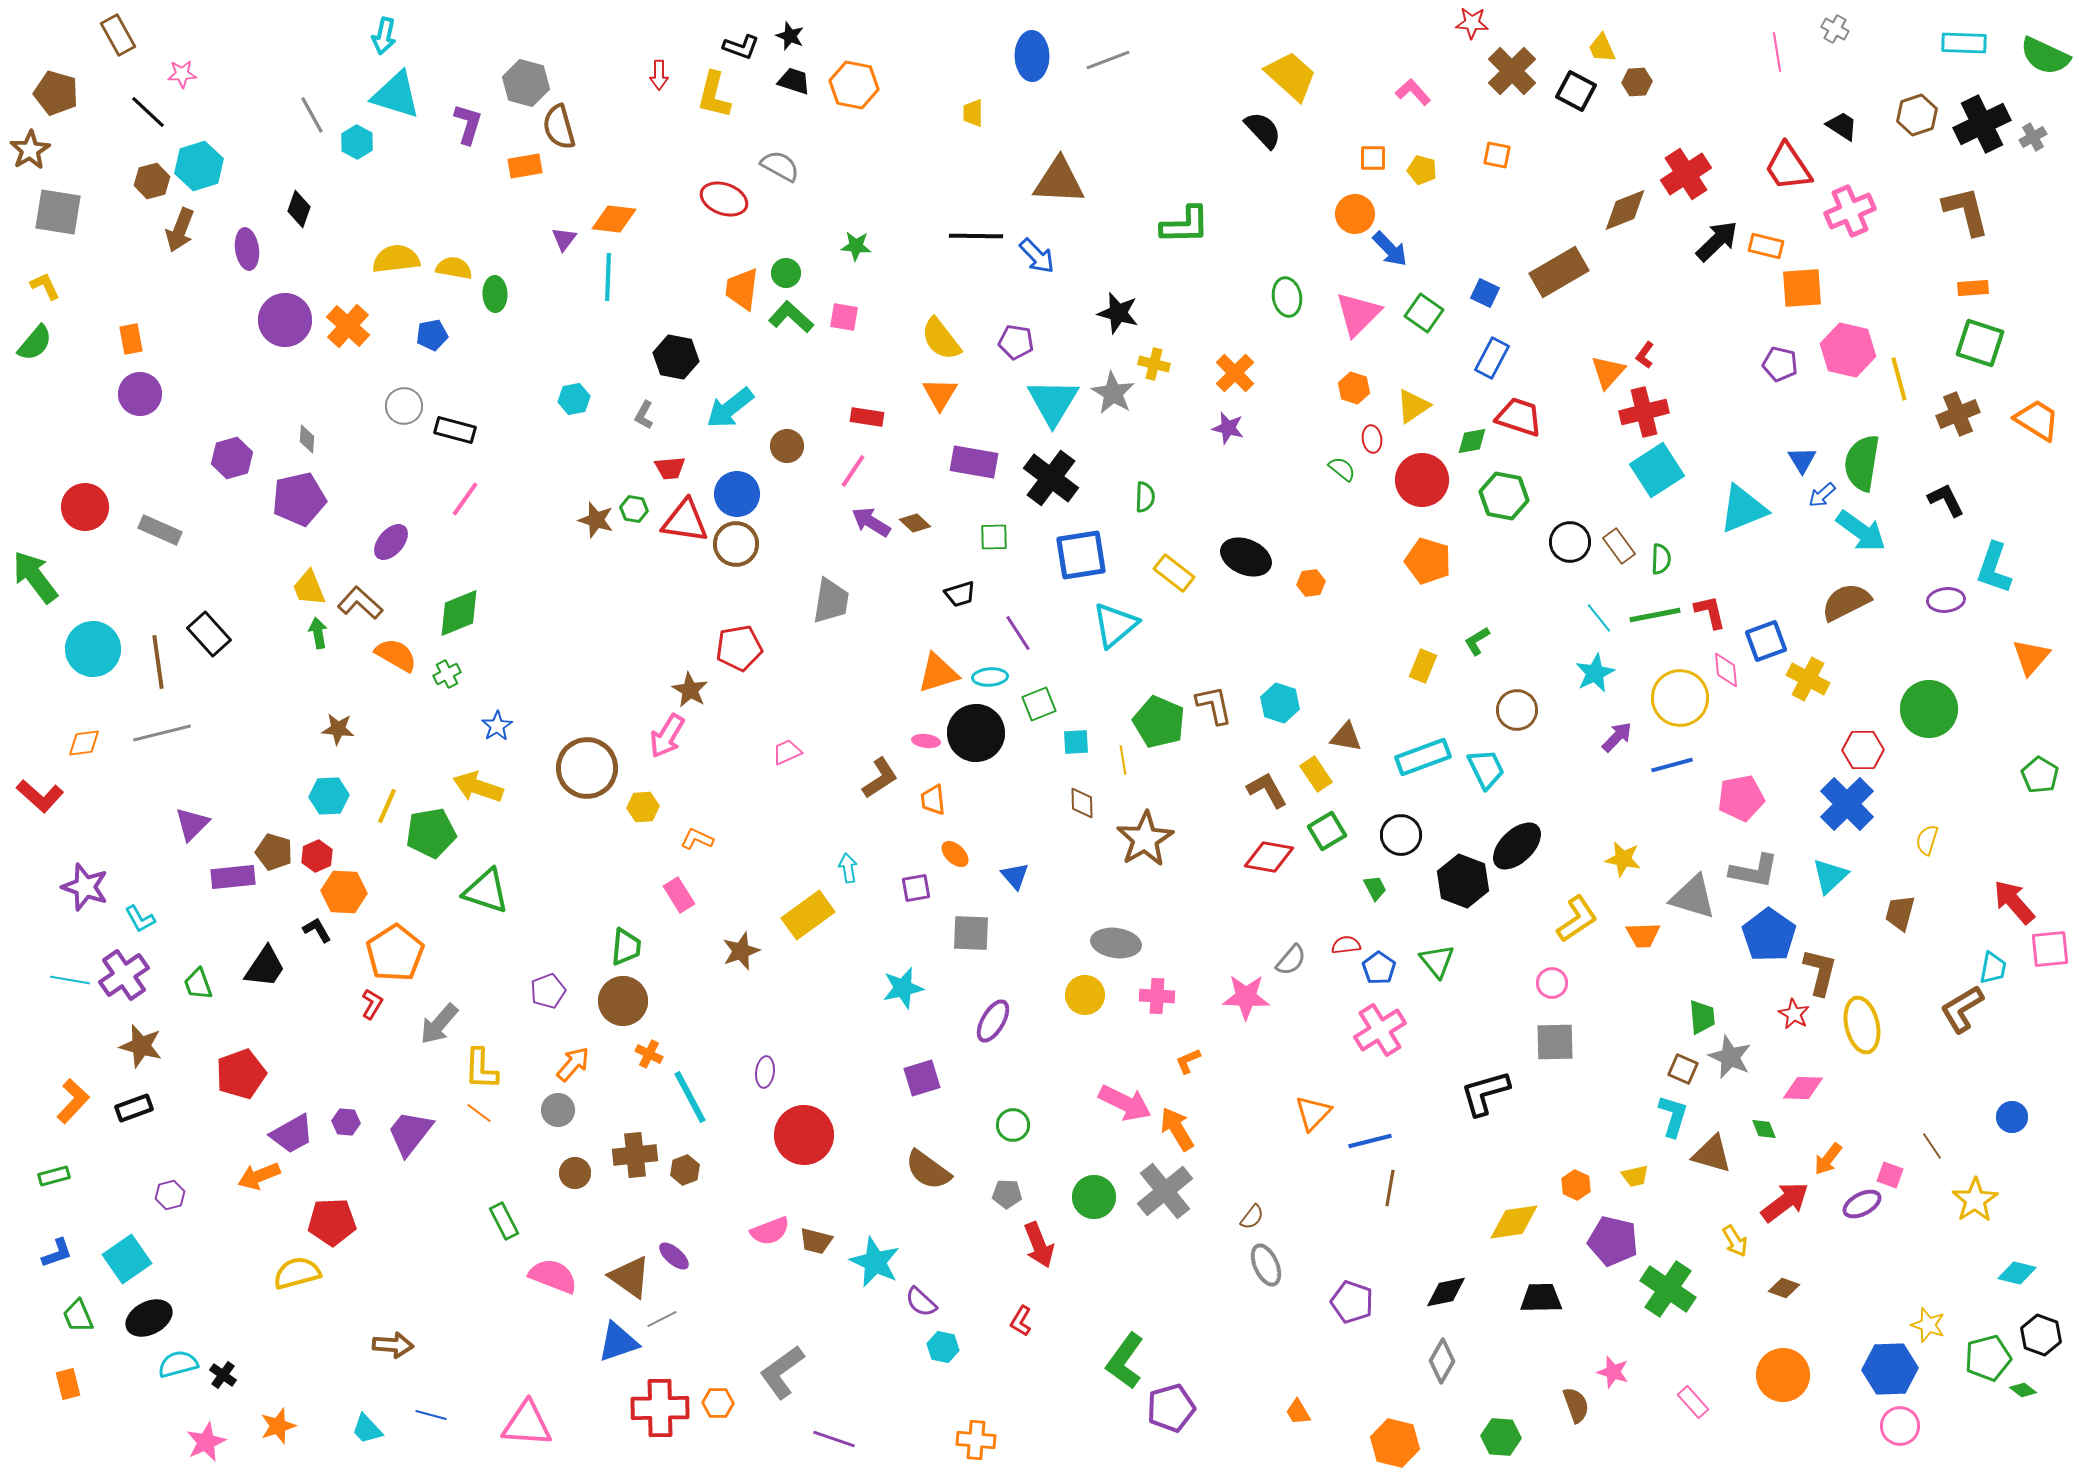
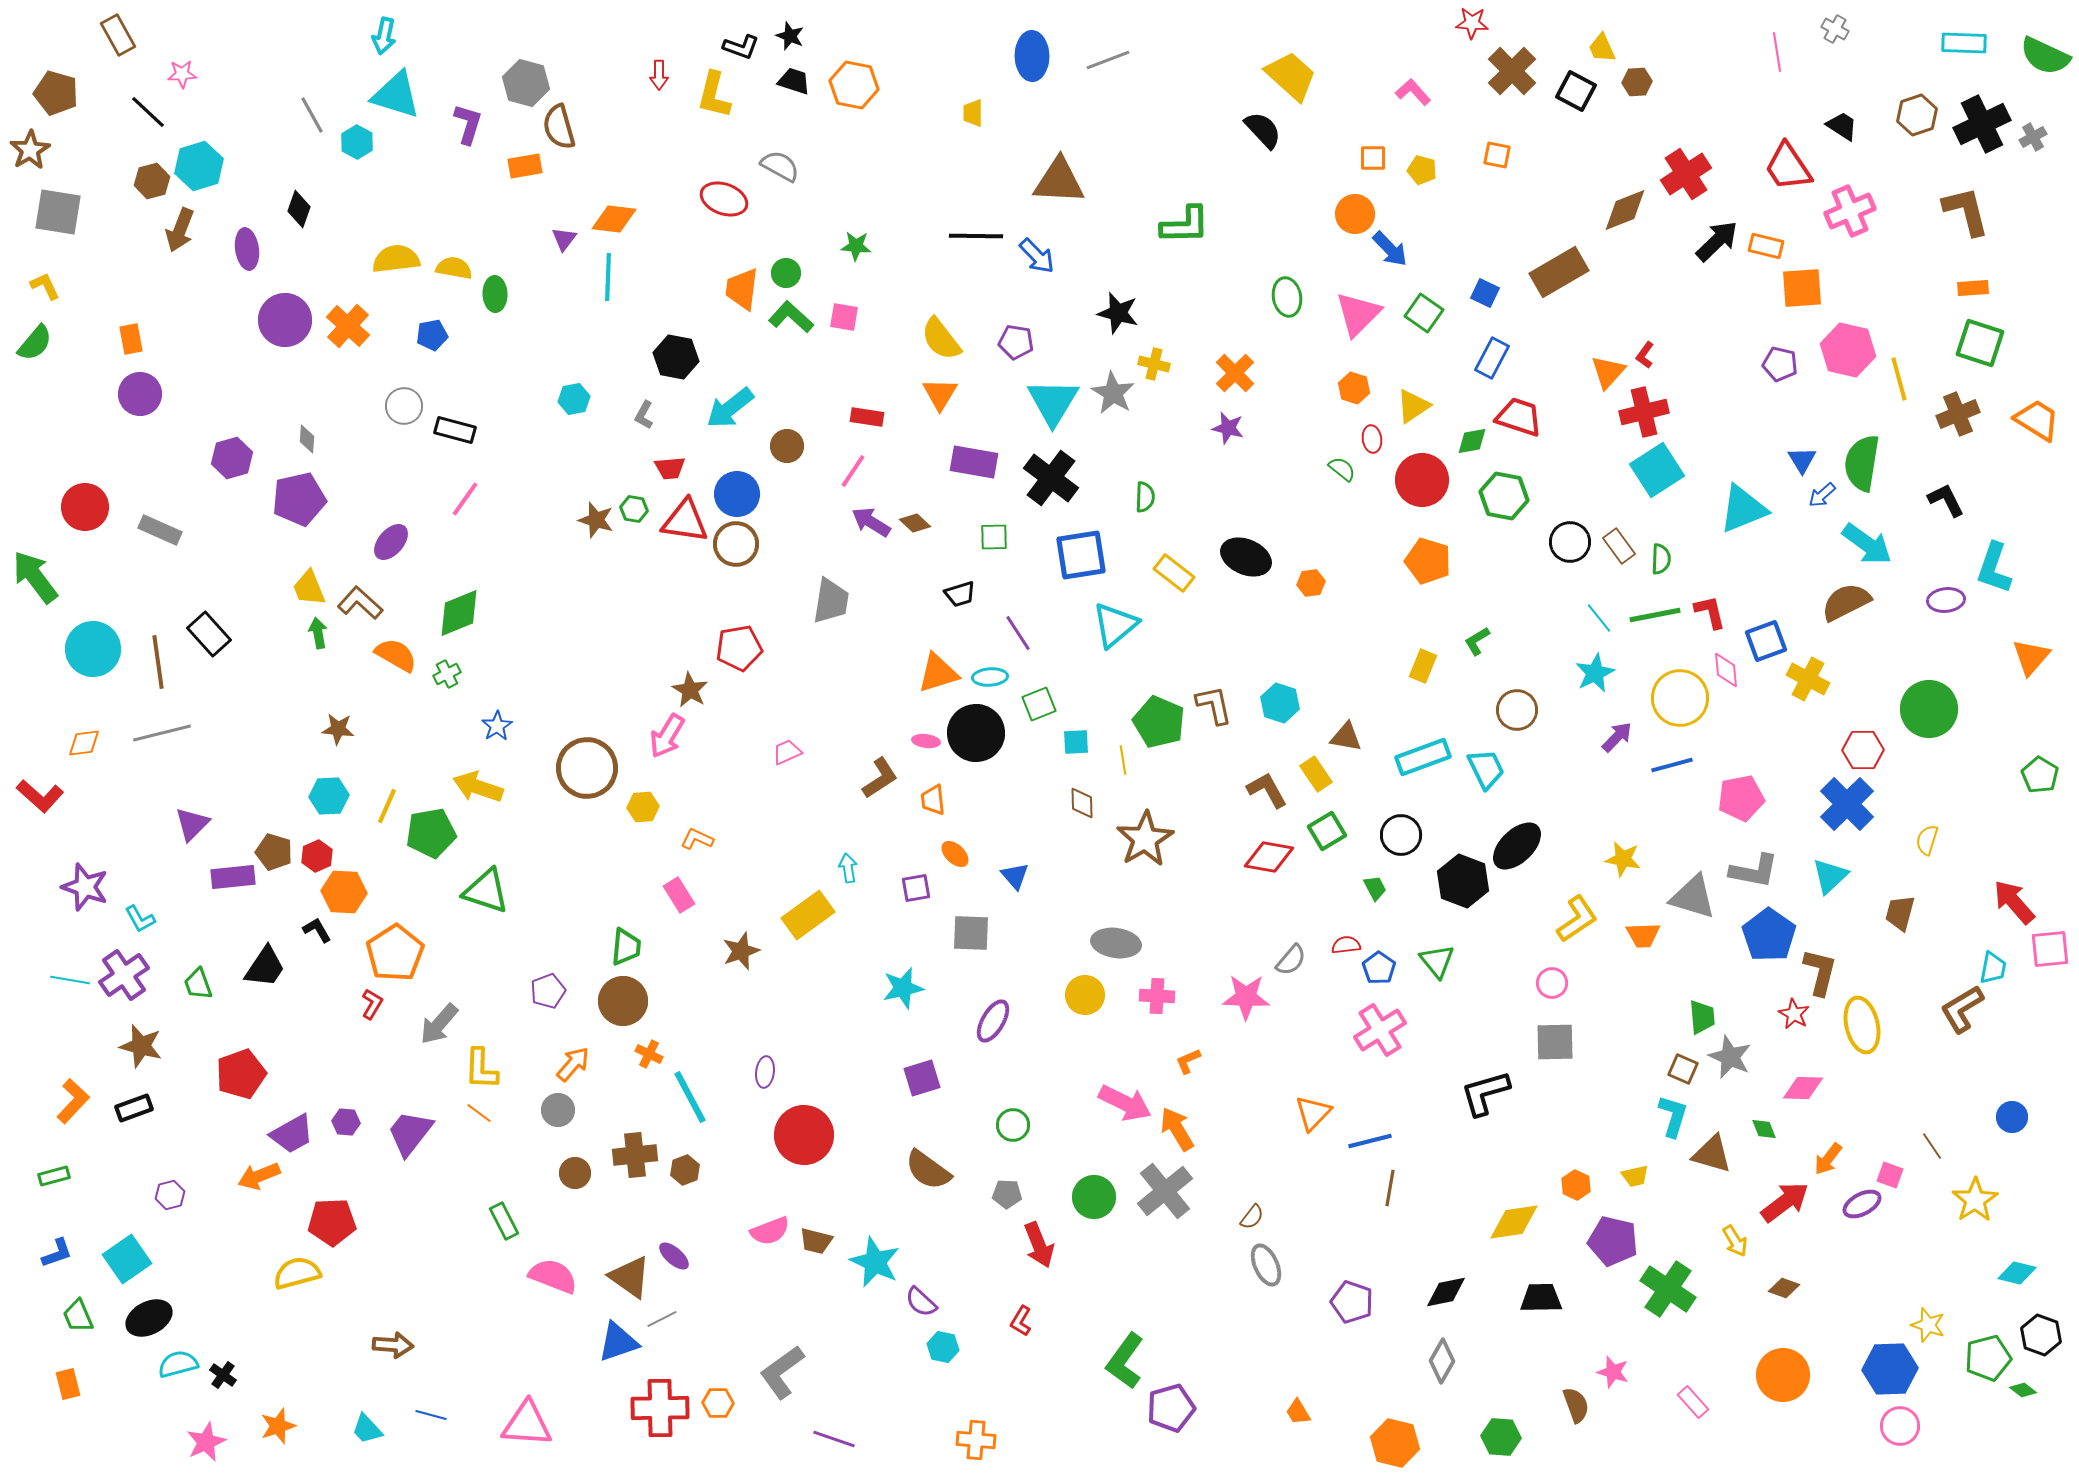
cyan arrow at (1861, 531): moved 6 px right, 13 px down
